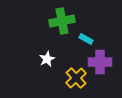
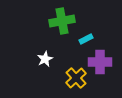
cyan rectangle: rotated 56 degrees counterclockwise
white star: moved 2 px left
